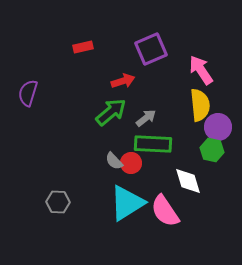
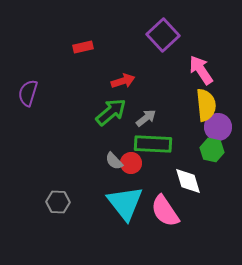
purple square: moved 12 px right, 14 px up; rotated 20 degrees counterclockwise
yellow semicircle: moved 6 px right
cyan triangle: moved 2 px left; rotated 36 degrees counterclockwise
